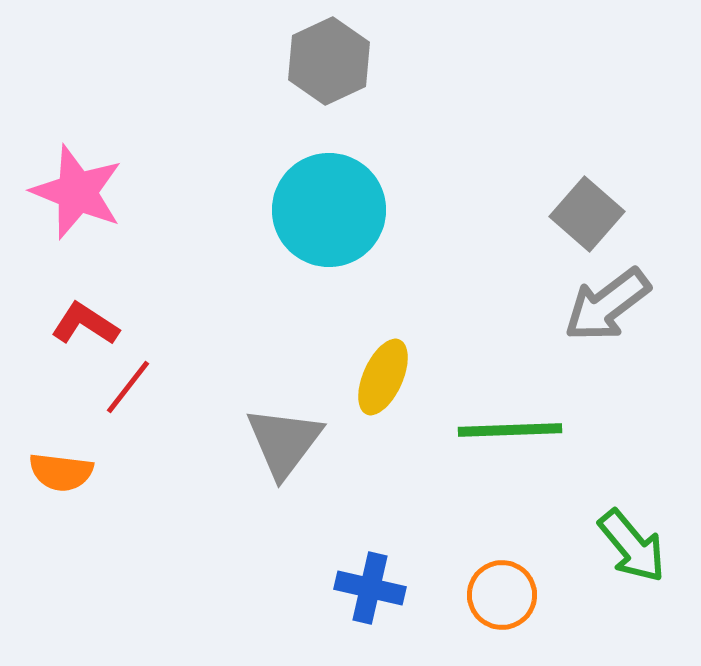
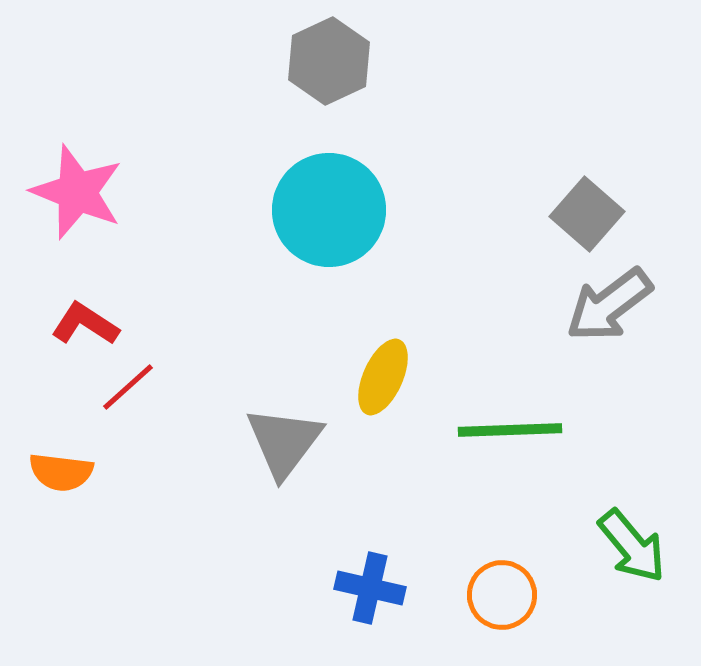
gray arrow: moved 2 px right
red line: rotated 10 degrees clockwise
